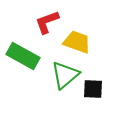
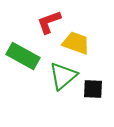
red L-shape: moved 2 px right
yellow trapezoid: moved 1 px left, 1 px down
green triangle: moved 2 px left, 1 px down
